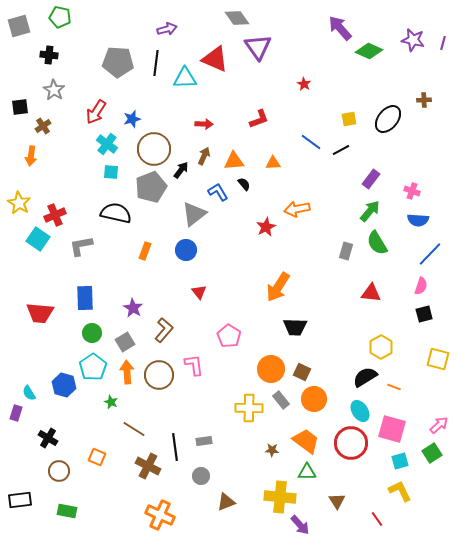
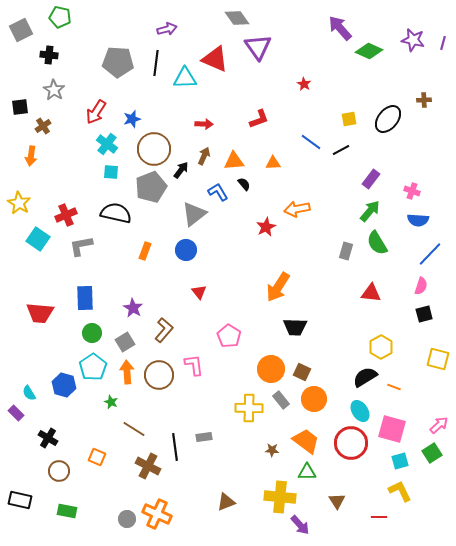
gray square at (19, 26): moved 2 px right, 4 px down; rotated 10 degrees counterclockwise
red cross at (55, 215): moved 11 px right
purple rectangle at (16, 413): rotated 63 degrees counterclockwise
gray rectangle at (204, 441): moved 4 px up
gray circle at (201, 476): moved 74 px left, 43 px down
black rectangle at (20, 500): rotated 20 degrees clockwise
orange cross at (160, 515): moved 3 px left, 1 px up
red line at (377, 519): moved 2 px right, 2 px up; rotated 56 degrees counterclockwise
